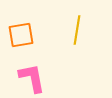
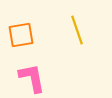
yellow line: rotated 28 degrees counterclockwise
